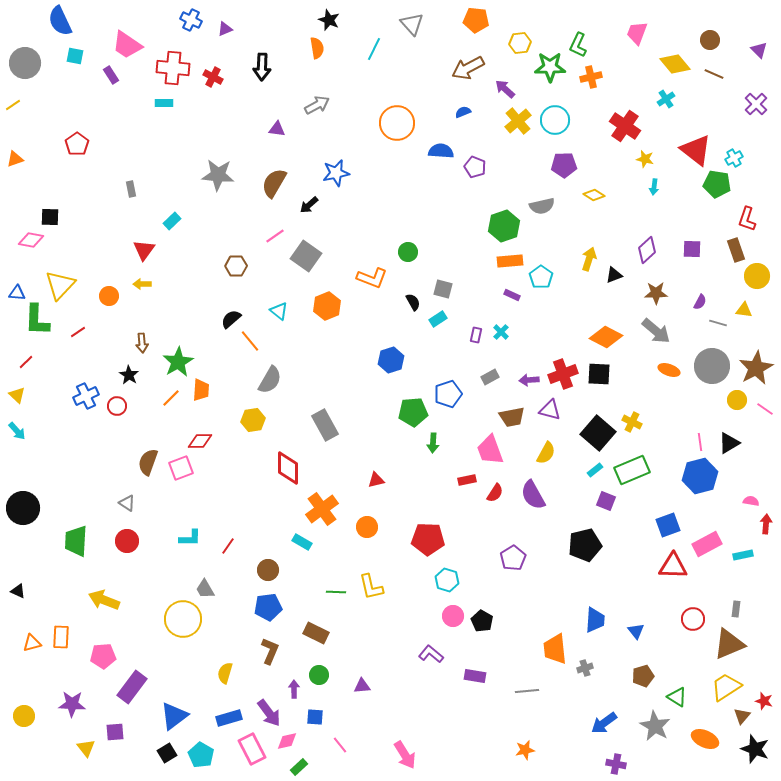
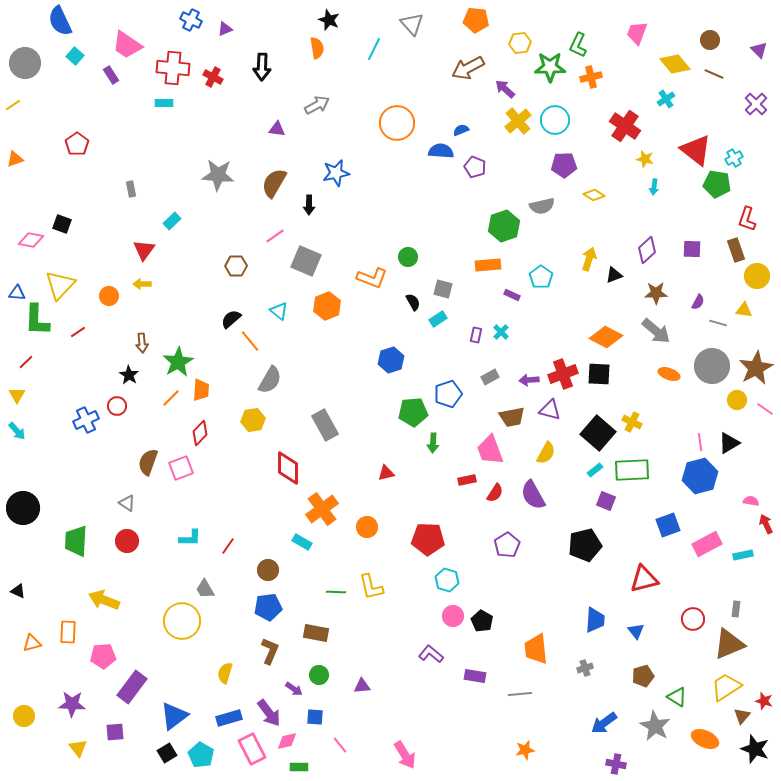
cyan square at (75, 56): rotated 30 degrees clockwise
blue semicircle at (463, 112): moved 2 px left, 18 px down
black arrow at (309, 205): rotated 48 degrees counterclockwise
black square at (50, 217): moved 12 px right, 7 px down; rotated 18 degrees clockwise
green circle at (408, 252): moved 5 px down
gray square at (306, 256): moved 5 px down; rotated 12 degrees counterclockwise
orange rectangle at (510, 261): moved 22 px left, 4 px down
purple semicircle at (700, 302): moved 2 px left
orange ellipse at (669, 370): moved 4 px down
yellow triangle at (17, 395): rotated 18 degrees clockwise
blue cross at (86, 396): moved 24 px down
red diamond at (200, 441): moved 8 px up; rotated 45 degrees counterclockwise
green rectangle at (632, 470): rotated 20 degrees clockwise
red triangle at (376, 480): moved 10 px right, 7 px up
red arrow at (766, 524): rotated 30 degrees counterclockwise
purple pentagon at (513, 558): moved 6 px left, 13 px up
red triangle at (673, 566): moved 29 px left, 13 px down; rotated 16 degrees counterclockwise
yellow circle at (183, 619): moved 1 px left, 2 px down
brown rectangle at (316, 633): rotated 15 degrees counterclockwise
orange rectangle at (61, 637): moved 7 px right, 5 px up
orange trapezoid at (555, 649): moved 19 px left
purple arrow at (294, 689): rotated 126 degrees clockwise
gray line at (527, 691): moved 7 px left, 3 px down
yellow triangle at (86, 748): moved 8 px left
green rectangle at (299, 767): rotated 42 degrees clockwise
